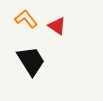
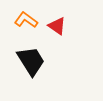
orange L-shape: moved 1 px down; rotated 15 degrees counterclockwise
